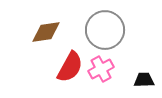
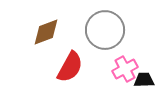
brown diamond: rotated 12 degrees counterclockwise
pink cross: moved 24 px right
